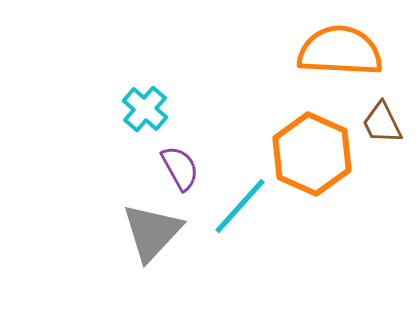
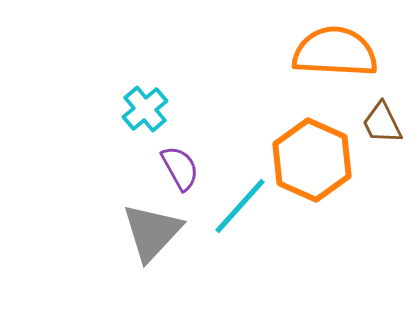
orange semicircle: moved 5 px left, 1 px down
cyan cross: rotated 9 degrees clockwise
orange hexagon: moved 6 px down
